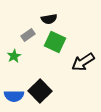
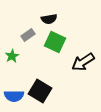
green star: moved 2 px left
black square: rotated 15 degrees counterclockwise
